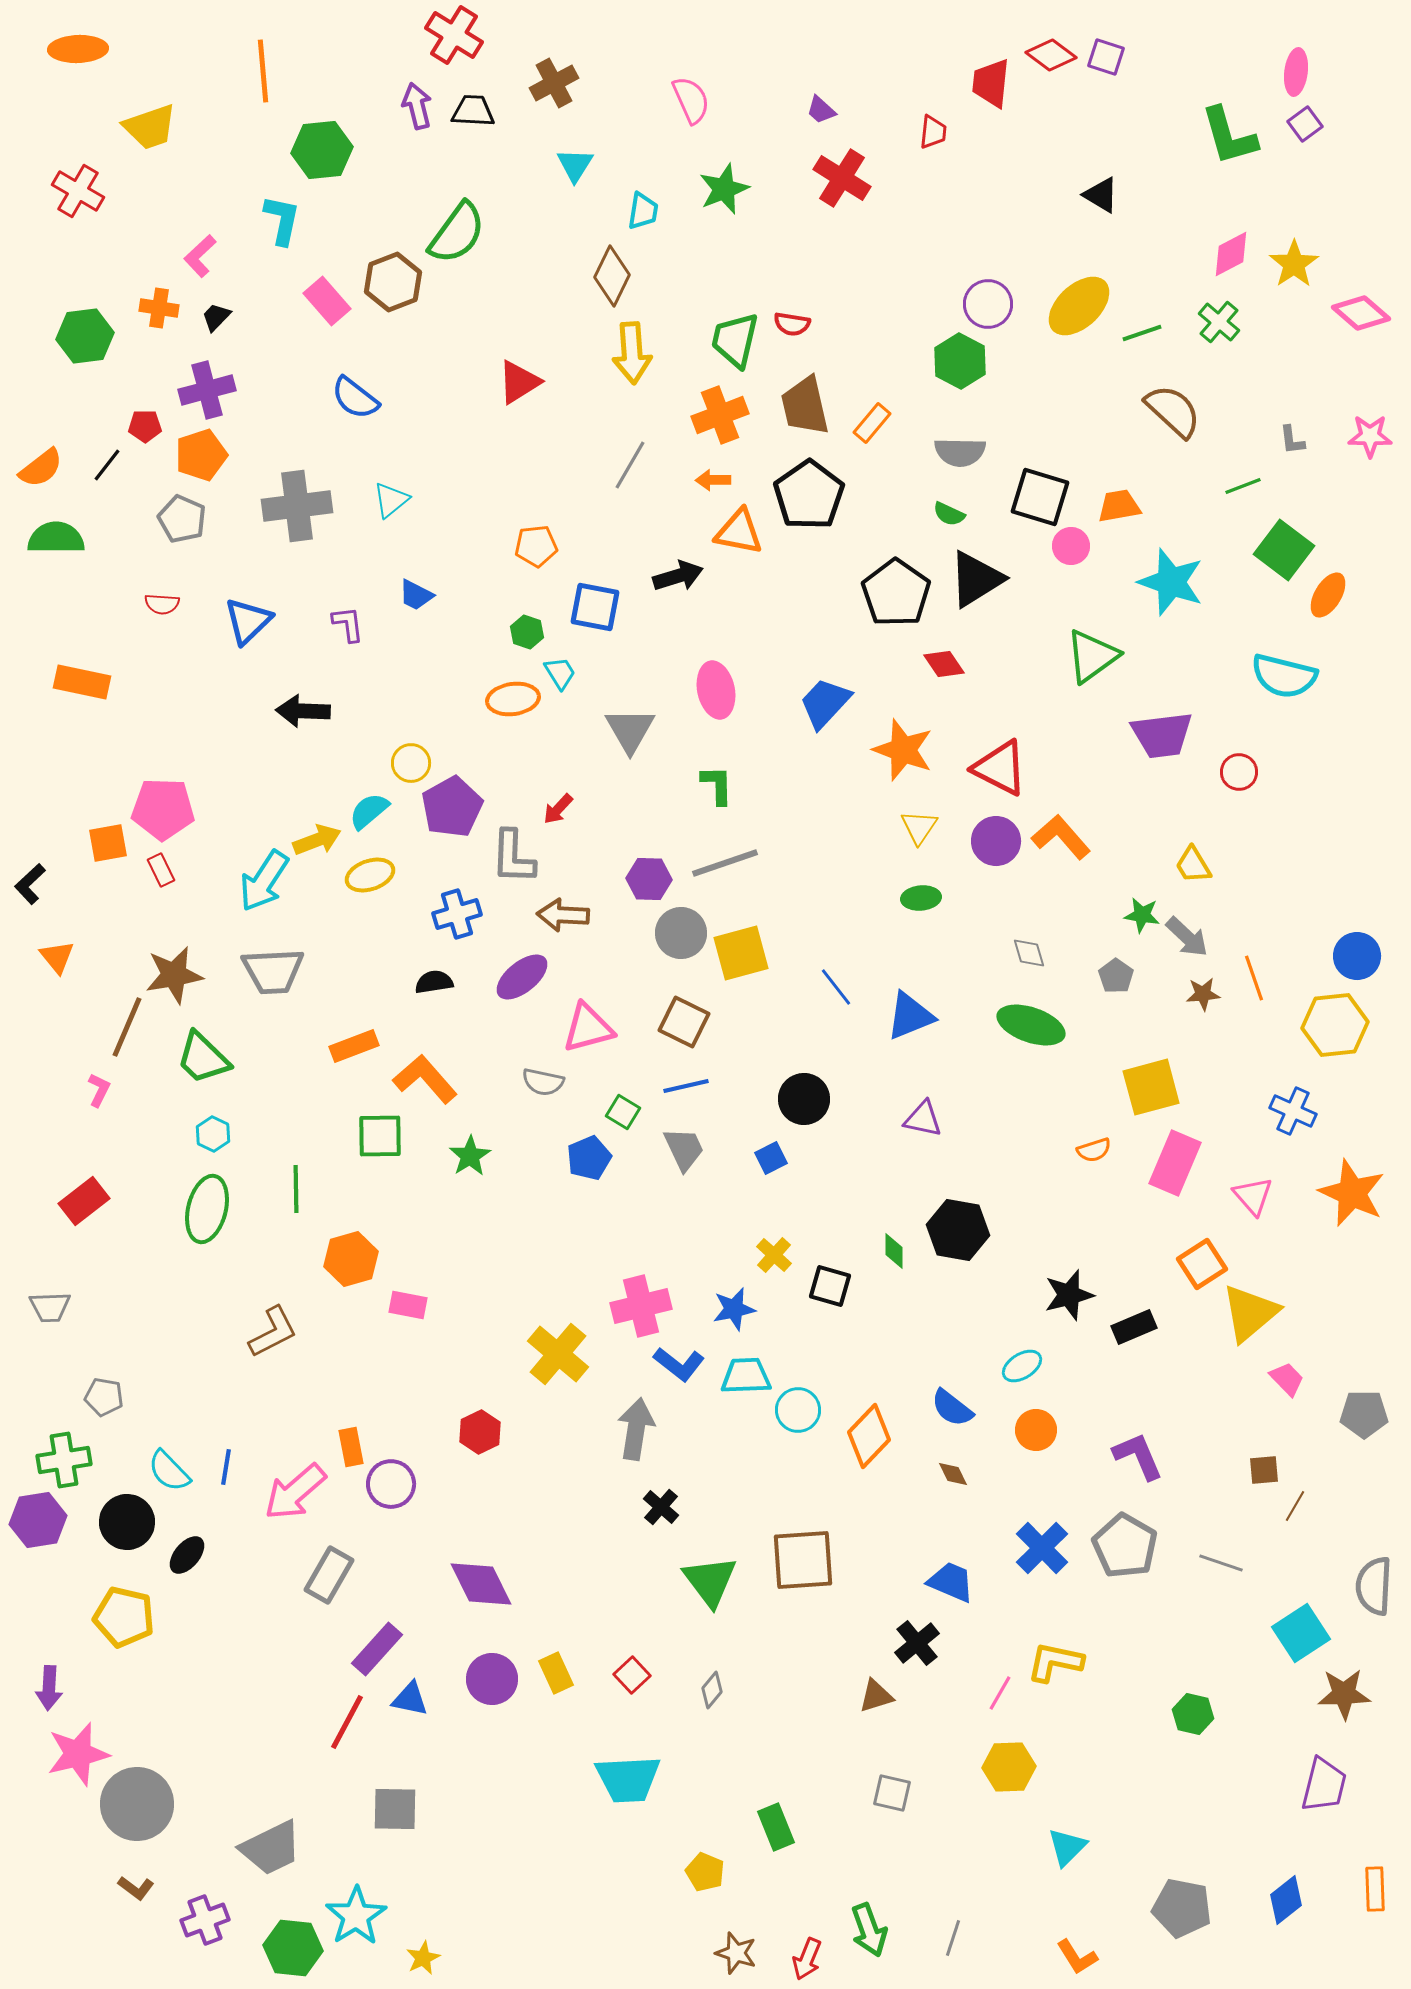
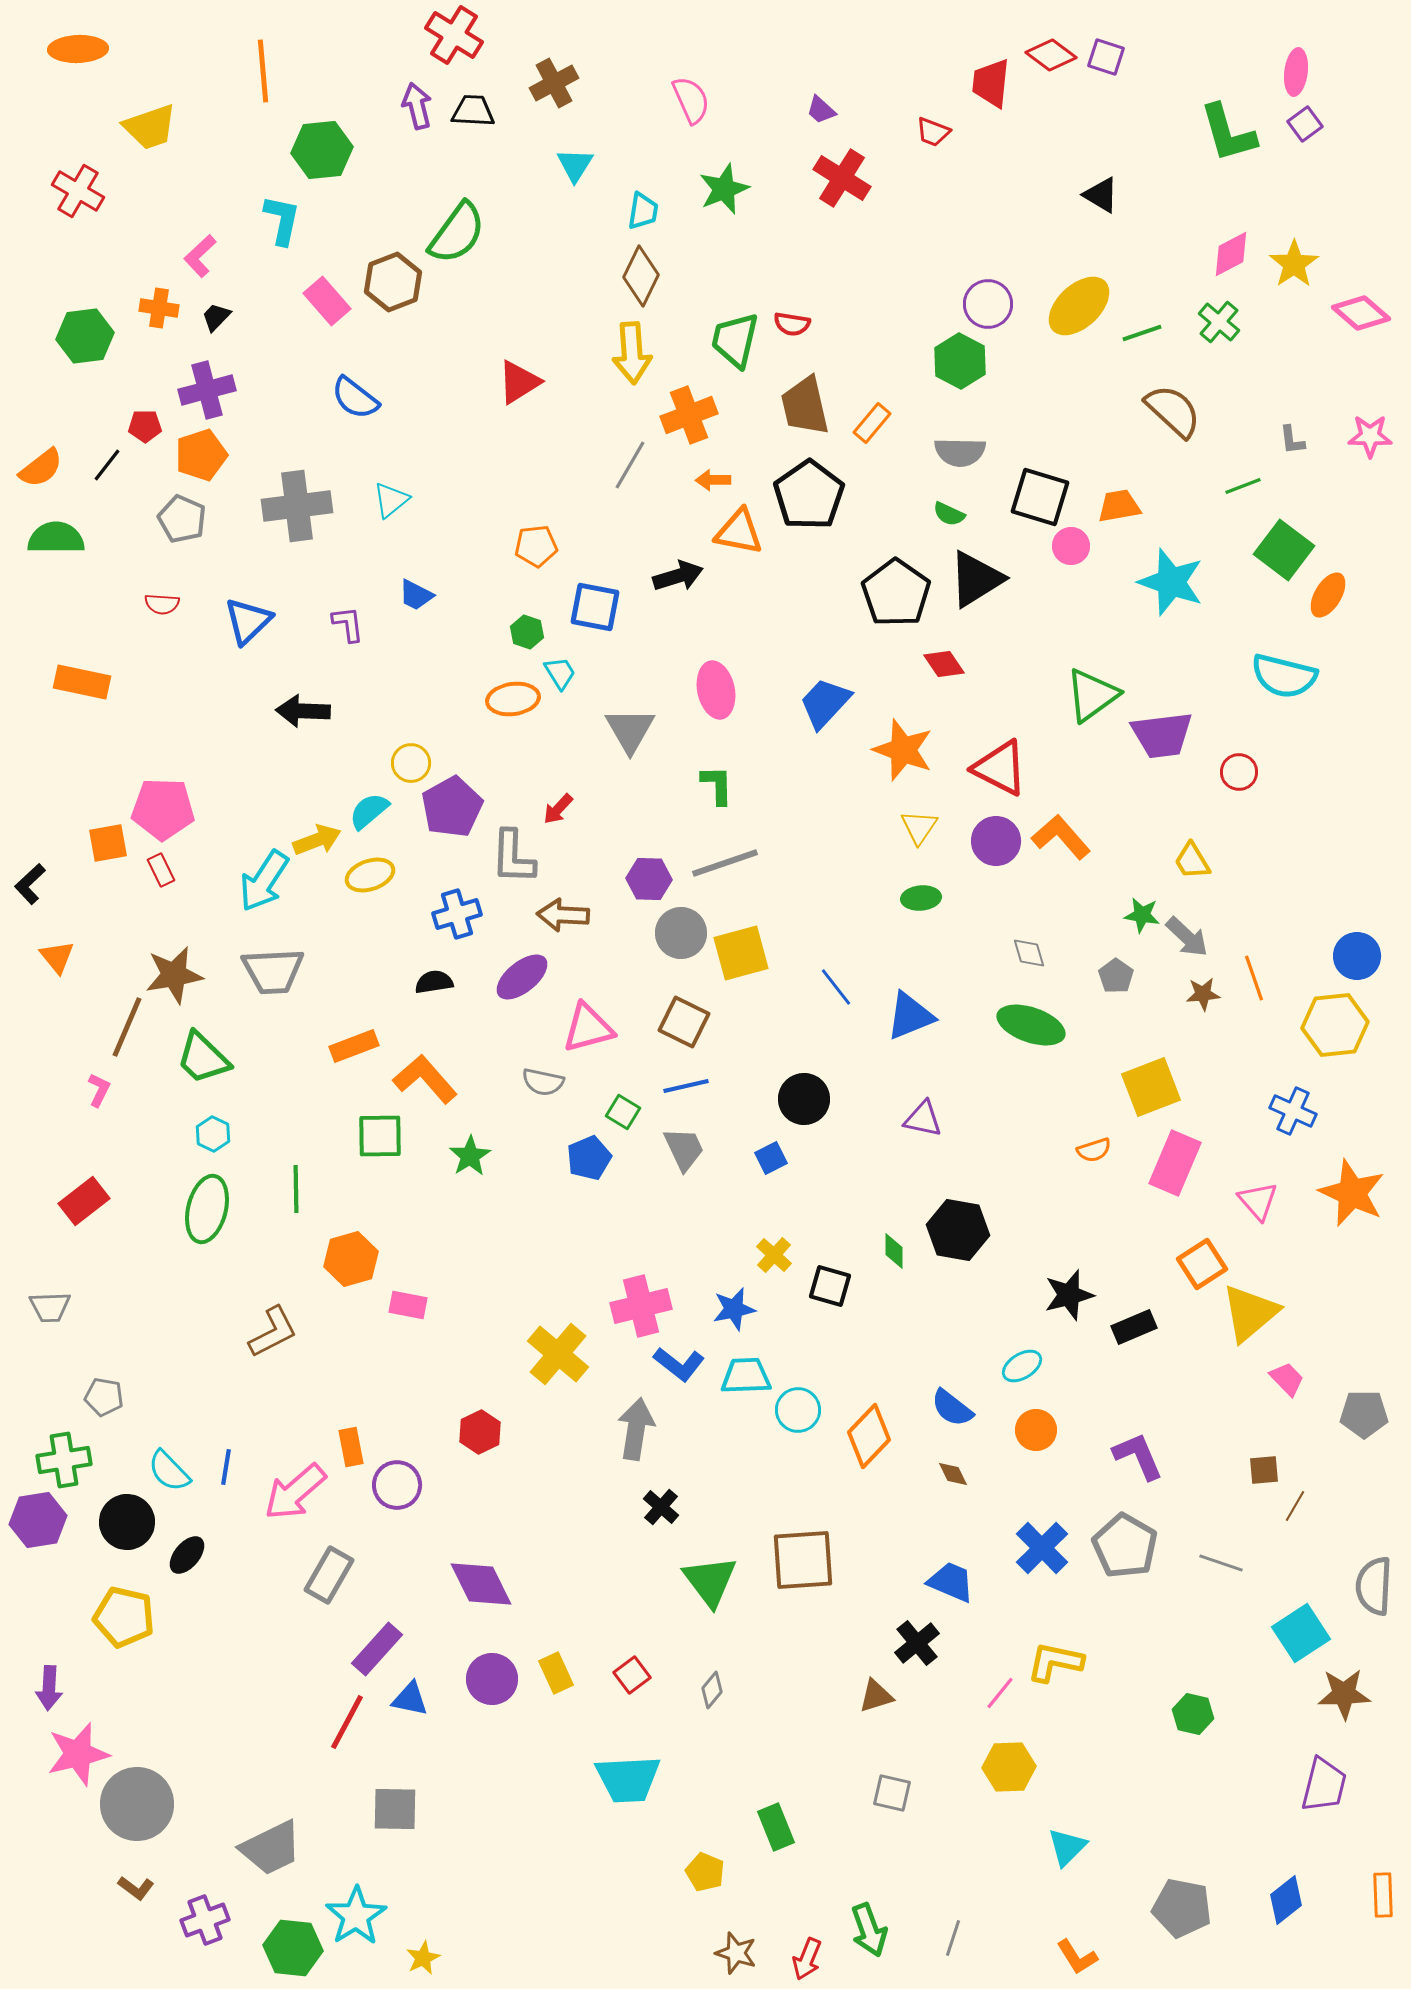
red trapezoid at (933, 132): rotated 105 degrees clockwise
green L-shape at (1229, 136): moved 1 px left, 3 px up
brown diamond at (612, 276): moved 29 px right
orange cross at (720, 415): moved 31 px left
green triangle at (1092, 656): moved 39 px down
yellow trapezoid at (1193, 865): moved 1 px left, 4 px up
yellow square at (1151, 1087): rotated 6 degrees counterclockwise
pink triangle at (1253, 1196): moved 5 px right, 5 px down
purple circle at (391, 1484): moved 6 px right, 1 px down
red square at (632, 1675): rotated 6 degrees clockwise
pink line at (1000, 1693): rotated 9 degrees clockwise
orange rectangle at (1375, 1889): moved 8 px right, 6 px down
